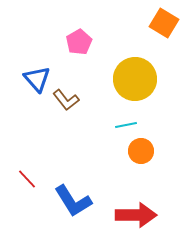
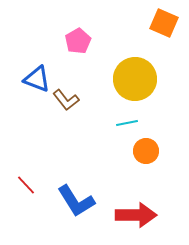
orange square: rotated 8 degrees counterclockwise
pink pentagon: moved 1 px left, 1 px up
blue triangle: rotated 28 degrees counterclockwise
cyan line: moved 1 px right, 2 px up
orange circle: moved 5 px right
red line: moved 1 px left, 6 px down
blue L-shape: moved 3 px right
